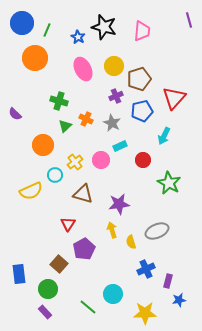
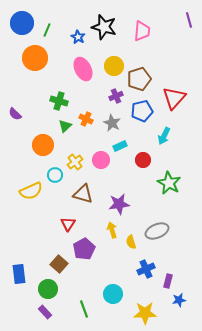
green line at (88, 307): moved 4 px left, 2 px down; rotated 30 degrees clockwise
